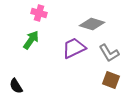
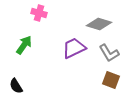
gray diamond: moved 7 px right
green arrow: moved 7 px left, 5 px down
